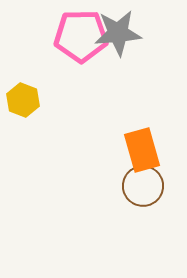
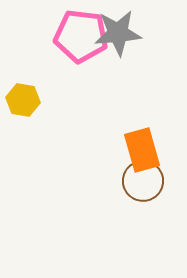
pink pentagon: rotated 8 degrees clockwise
yellow hexagon: rotated 12 degrees counterclockwise
brown circle: moved 5 px up
